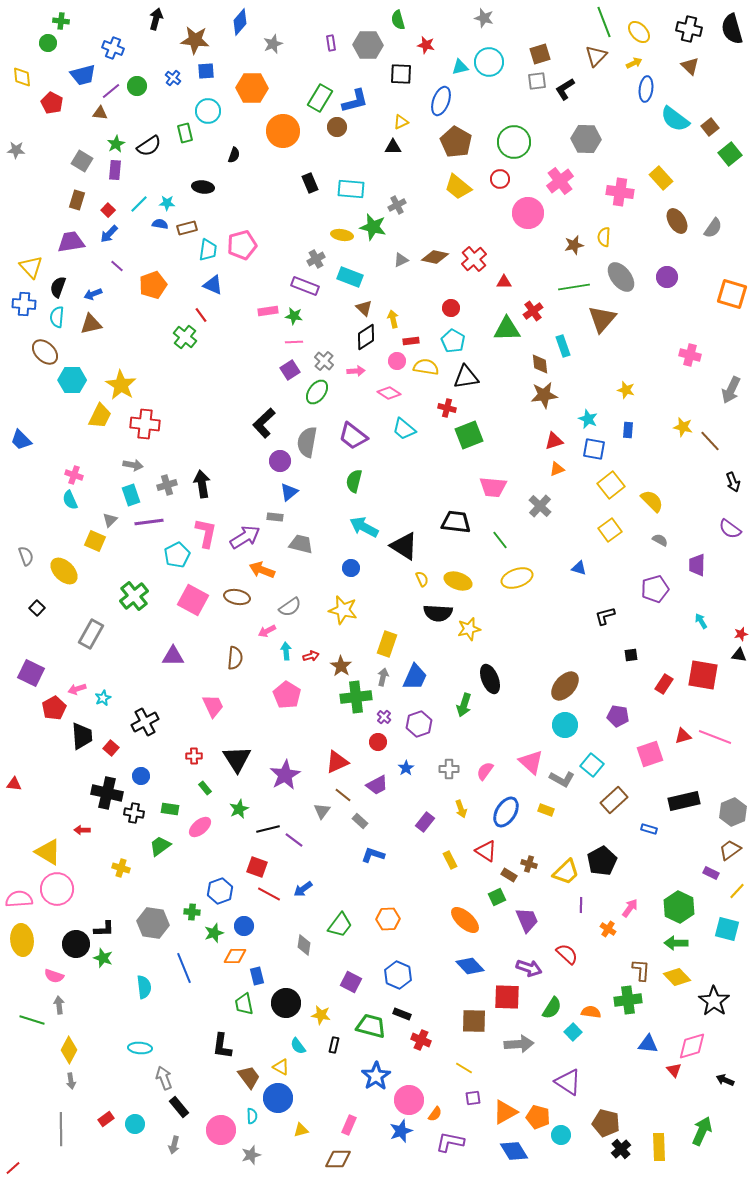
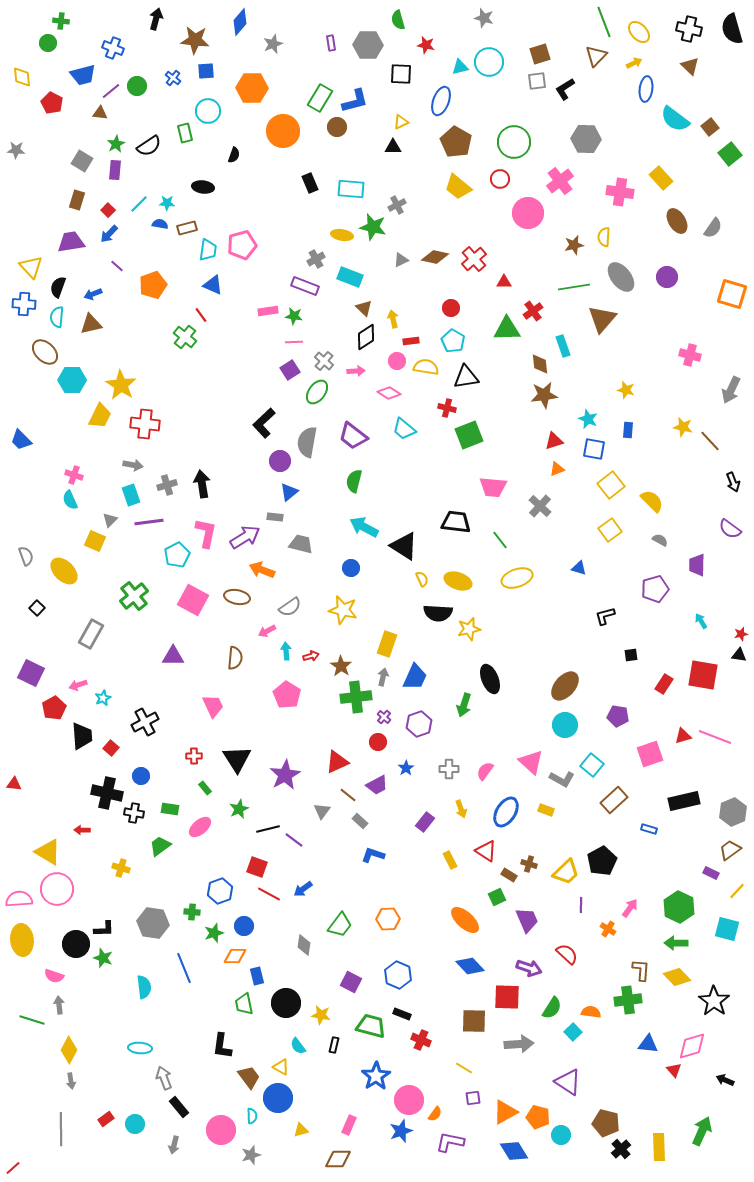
pink arrow at (77, 689): moved 1 px right, 4 px up
brown line at (343, 795): moved 5 px right
